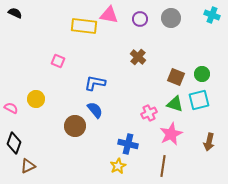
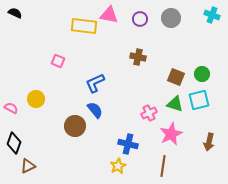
brown cross: rotated 28 degrees counterclockwise
blue L-shape: rotated 35 degrees counterclockwise
